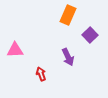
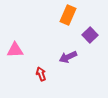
purple arrow: rotated 90 degrees clockwise
